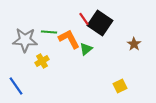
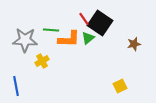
green line: moved 2 px right, 2 px up
orange L-shape: rotated 120 degrees clockwise
brown star: rotated 24 degrees clockwise
green triangle: moved 2 px right, 11 px up
blue line: rotated 24 degrees clockwise
